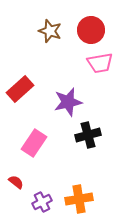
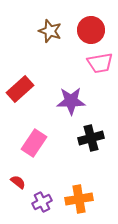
purple star: moved 3 px right, 1 px up; rotated 12 degrees clockwise
black cross: moved 3 px right, 3 px down
red semicircle: moved 2 px right
